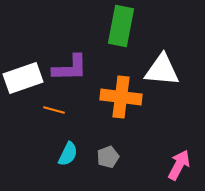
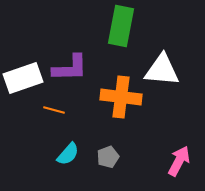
cyan semicircle: rotated 15 degrees clockwise
pink arrow: moved 4 px up
